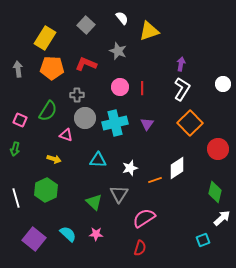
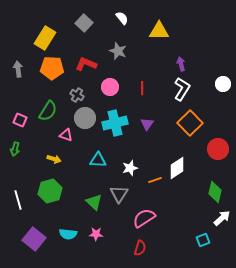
gray square: moved 2 px left, 2 px up
yellow triangle: moved 10 px right; rotated 20 degrees clockwise
purple arrow: rotated 24 degrees counterclockwise
pink circle: moved 10 px left
gray cross: rotated 32 degrees clockwise
green hexagon: moved 4 px right, 1 px down; rotated 10 degrees clockwise
white line: moved 2 px right, 2 px down
cyan semicircle: rotated 144 degrees clockwise
